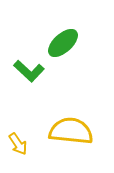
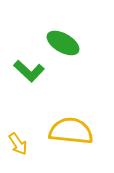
green ellipse: rotated 72 degrees clockwise
